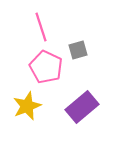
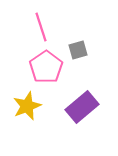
pink pentagon: rotated 12 degrees clockwise
